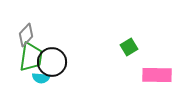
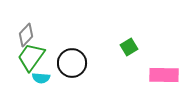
green trapezoid: rotated 152 degrees counterclockwise
black circle: moved 20 px right, 1 px down
pink rectangle: moved 7 px right
